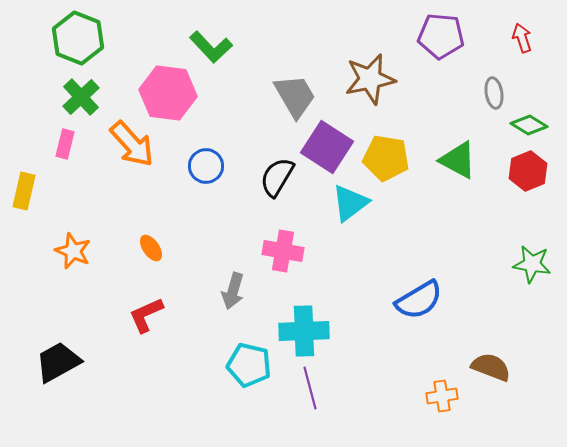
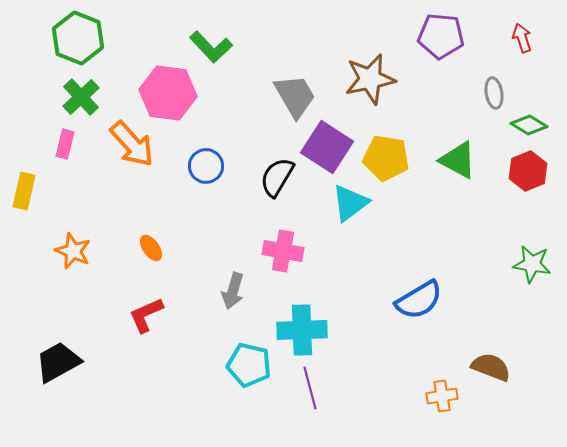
cyan cross: moved 2 px left, 1 px up
